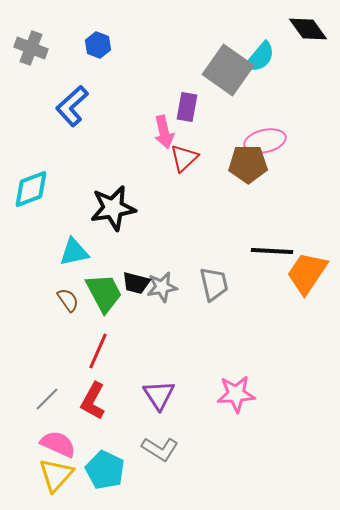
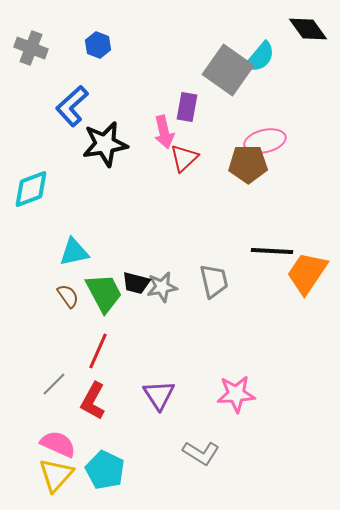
black star: moved 8 px left, 64 px up
gray trapezoid: moved 3 px up
brown semicircle: moved 4 px up
gray line: moved 7 px right, 15 px up
gray L-shape: moved 41 px right, 4 px down
